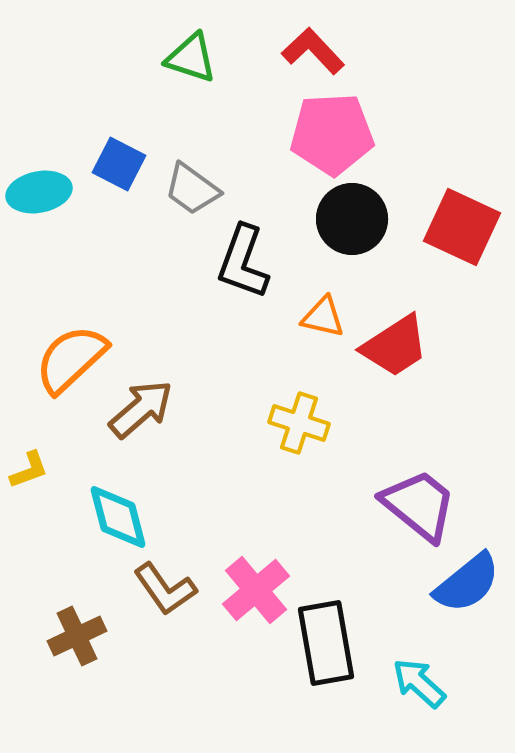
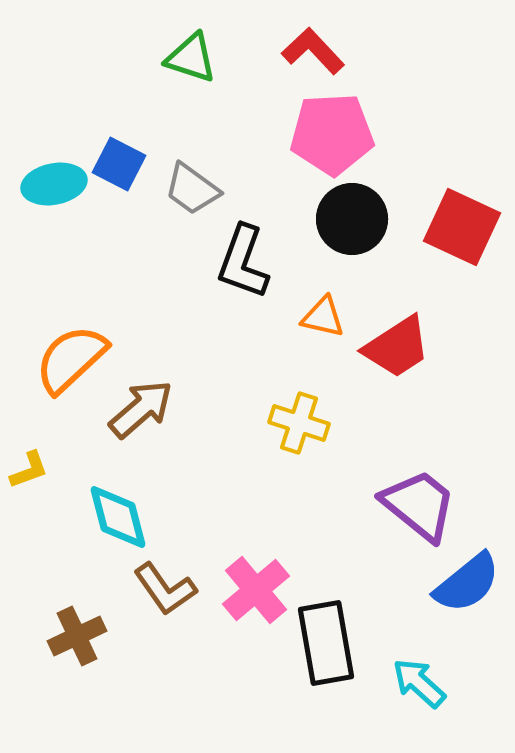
cyan ellipse: moved 15 px right, 8 px up
red trapezoid: moved 2 px right, 1 px down
